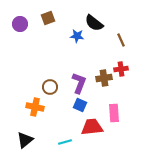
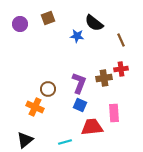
brown circle: moved 2 px left, 2 px down
orange cross: rotated 12 degrees clockwise
